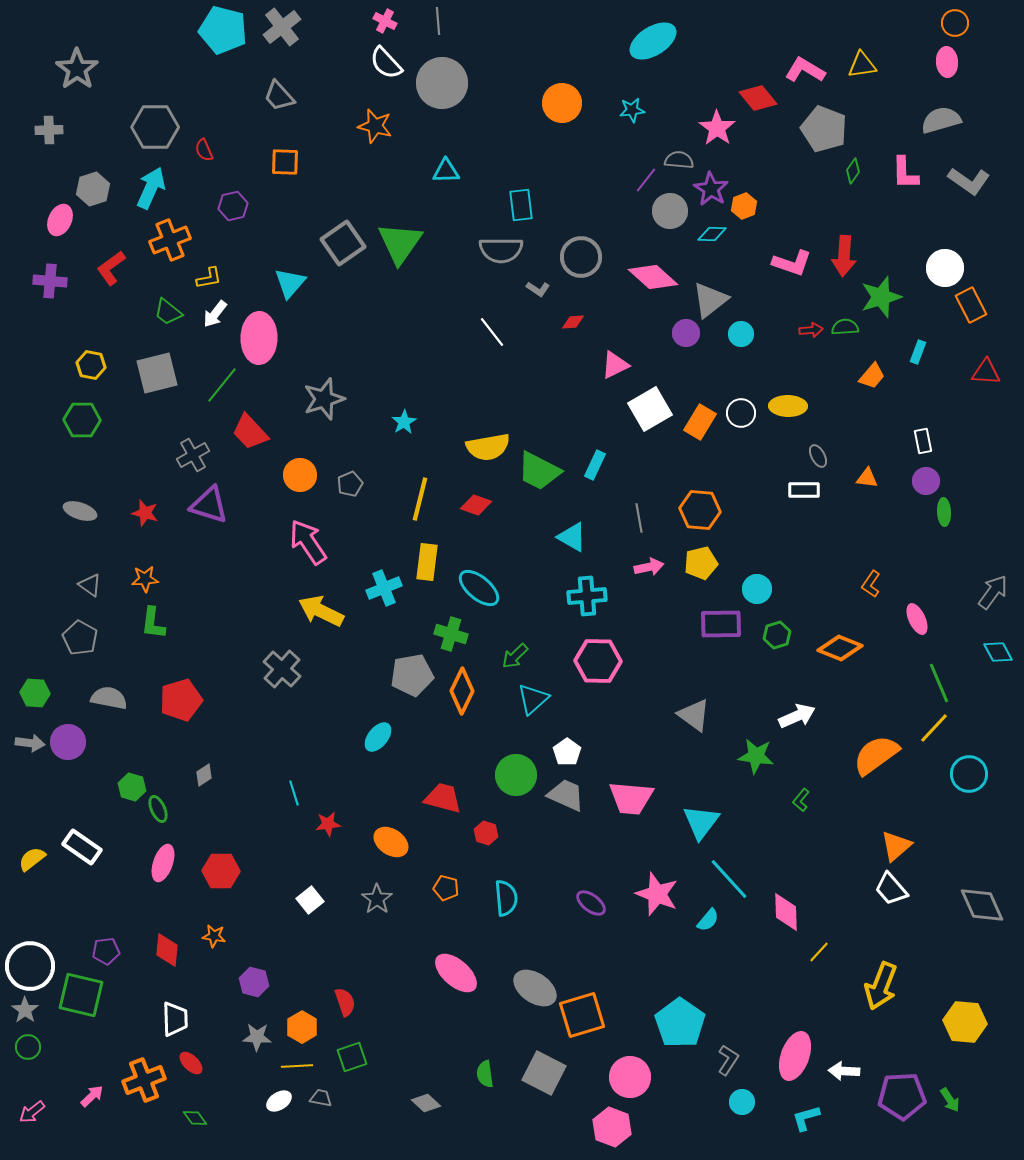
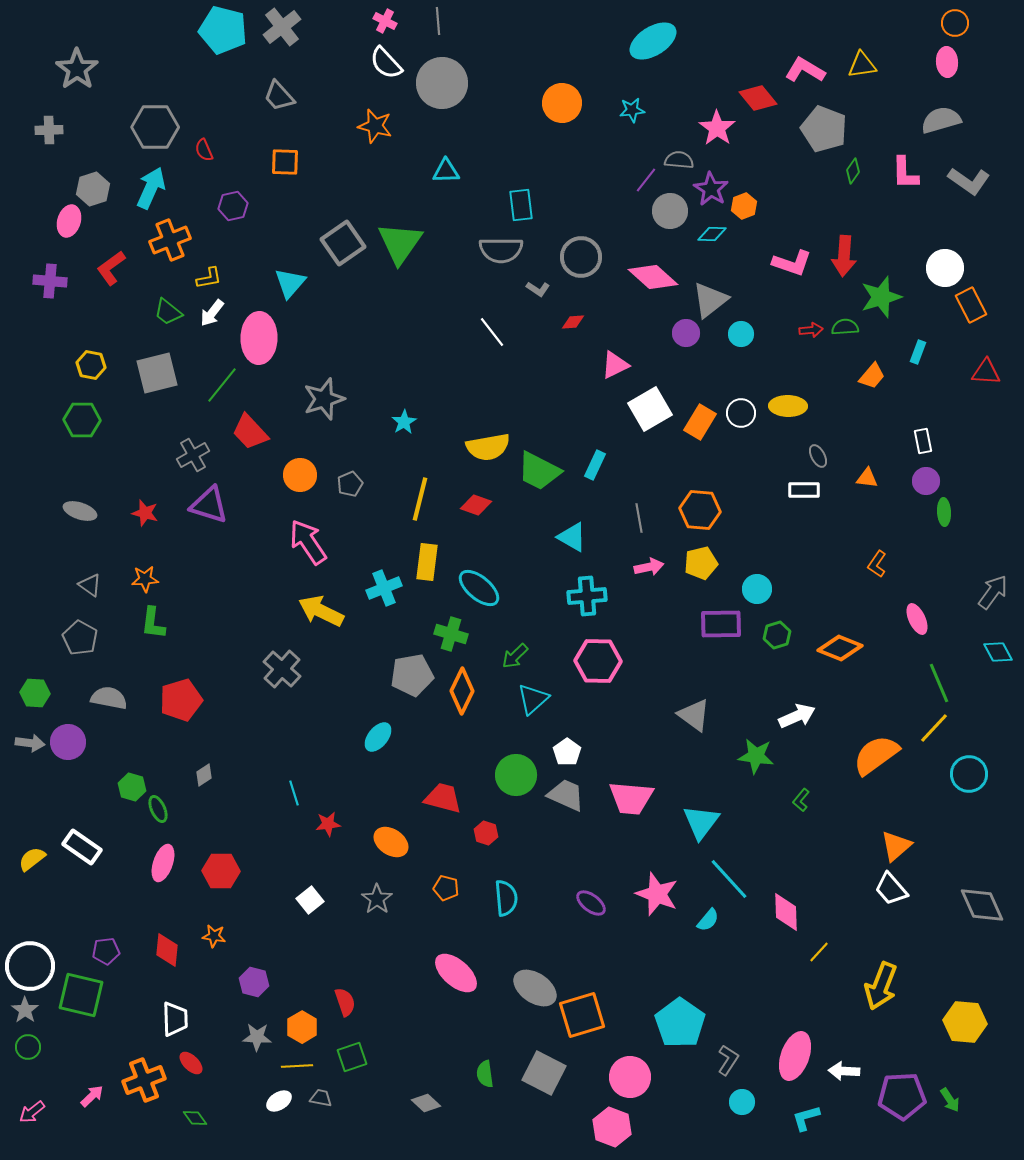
pink ellipse at (60, 220): moved 9 px right, 1 px down; rotated 8 degrees counterclockwise
white arrow at (215, 314): moved 3 px left, 1 px up
orange L-shape at (871, 584): moved 6 px right, 20 px up
